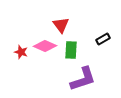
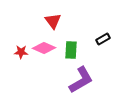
red triangle: moved 8 px left, 4 px up
pink diamond: moved 1 px left, 2 px down
red star: rotated 16 degrees counterclockwise
purple L-shape: moved 2 px left, 1 px down; rotated 12 degrees counterclockwise
